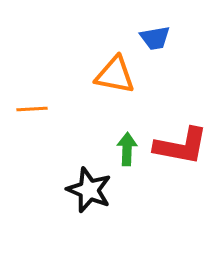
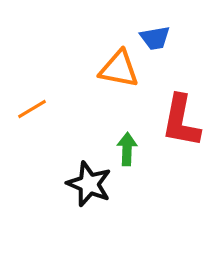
orange triangle: moved 4 px right, 6 px up
orange line: rotated 28 degrees counterclockwise
red L-shape: moved 25 px up; rotated 90 degrees clockwise
black star: moved 6 px up
